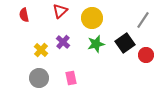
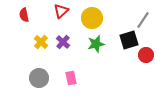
red triangle: moved 1 px right
black square: moved 4 px right, 3 px up; rotated 18 degrees clockwise
yellow cross: moved 8 px up
